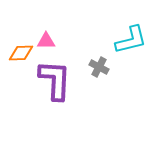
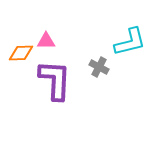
cyan L-shape: moved 1 px left, 2 px down
